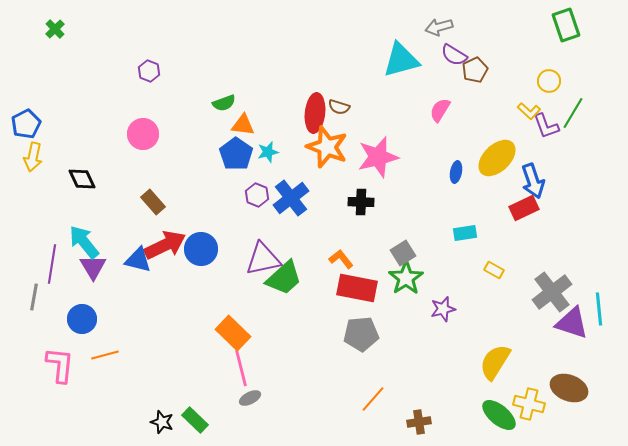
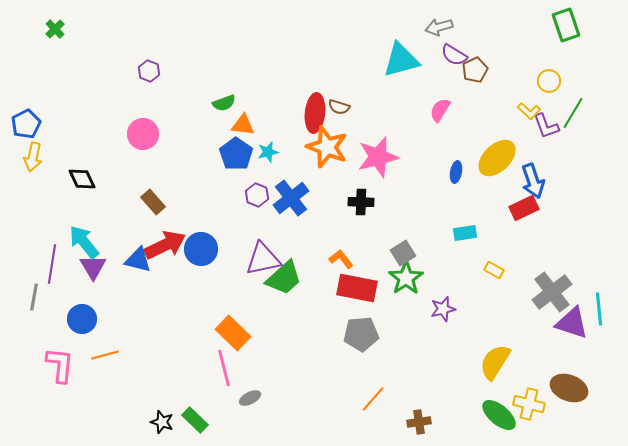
pink line at (241, 368): moved 17 px left
